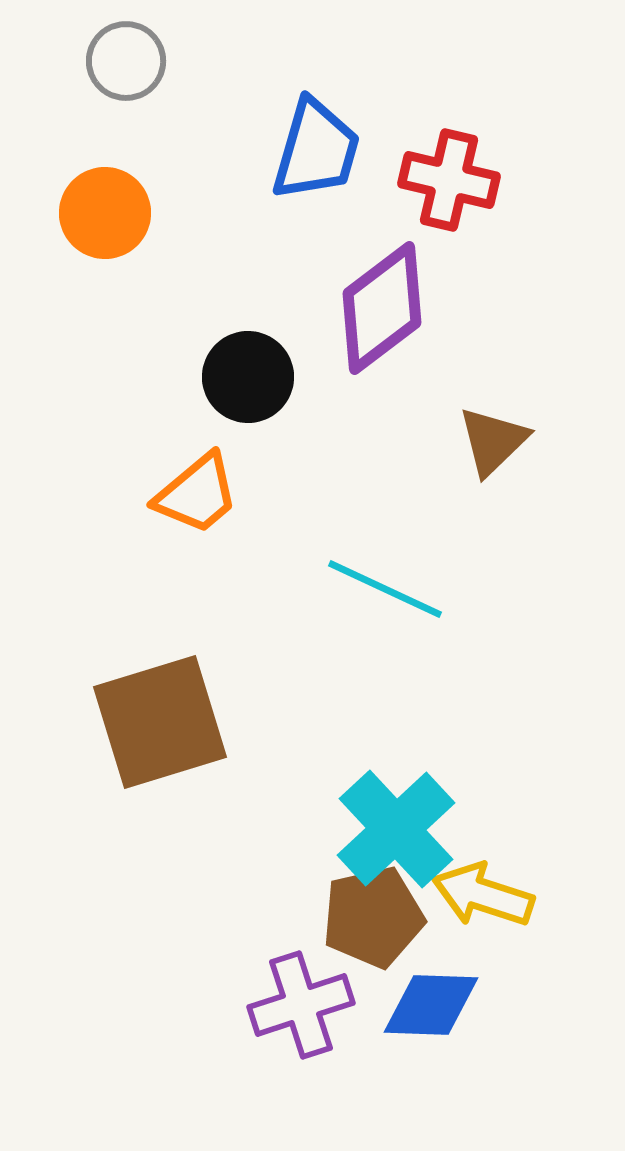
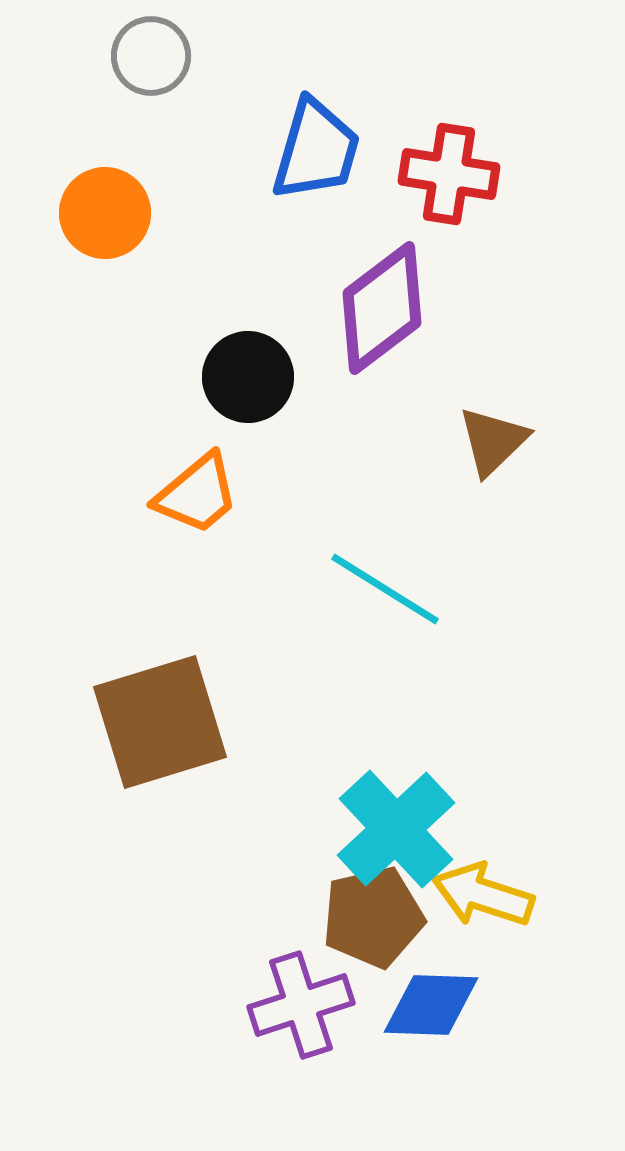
gray circle: moved 25 px right, 5 px up
red cross: moved 6 px up; rotated 4 degrees counterclockwise
cyan line: rotated 7 degrees clockwise
